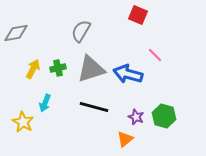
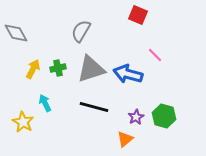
gray diamond: rotated 70 degrees clockwise
cyan arrow: rotated 132 degrees clockwise
purple star: rotated 21 degrees clockwise
